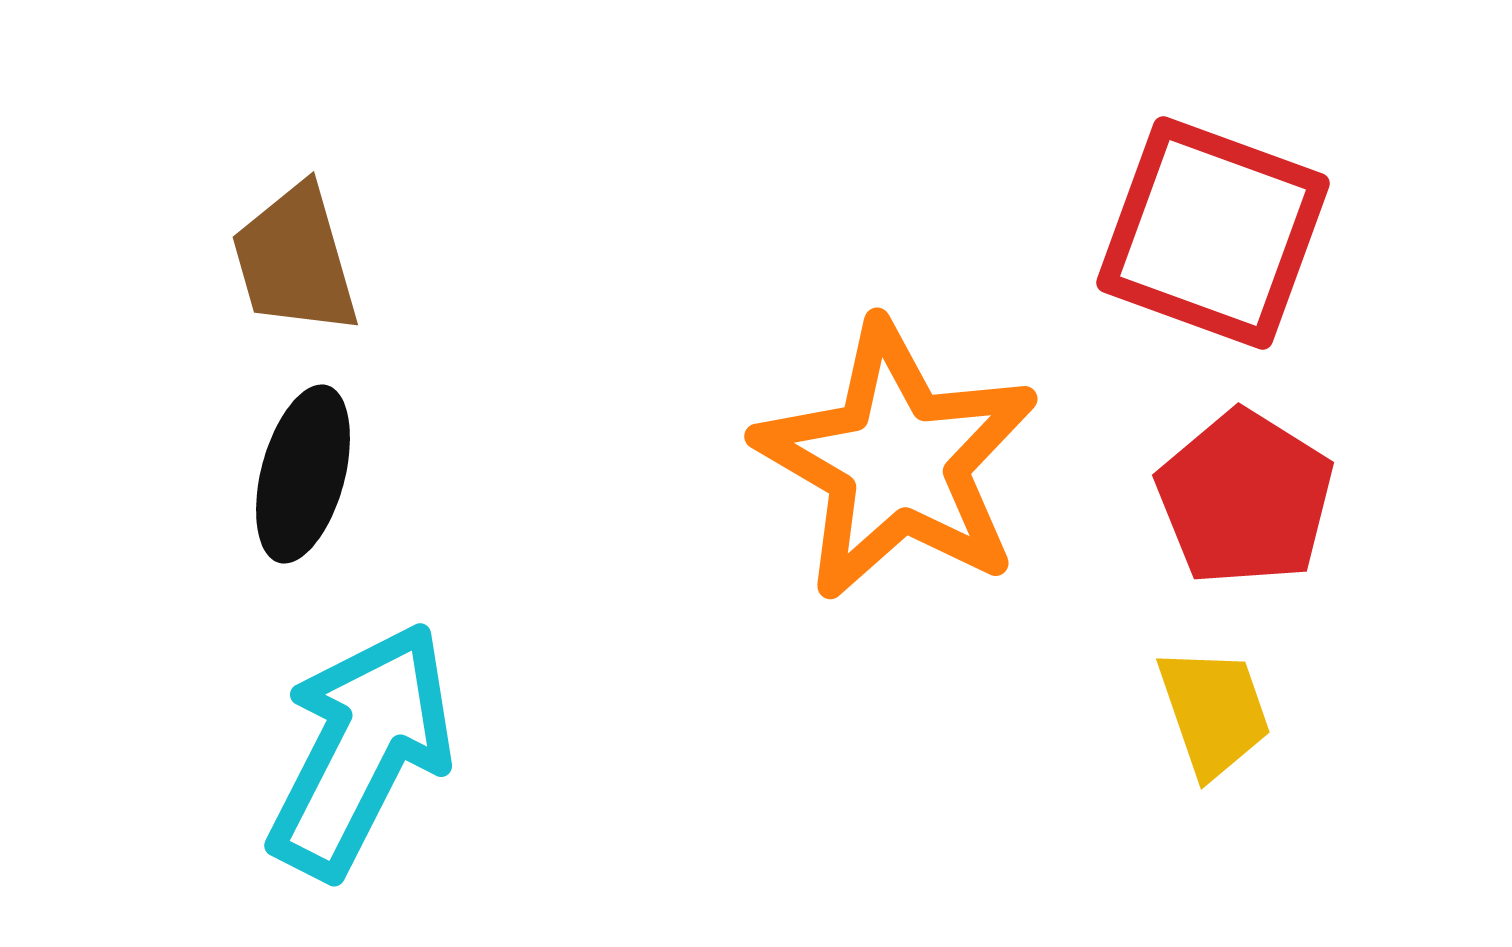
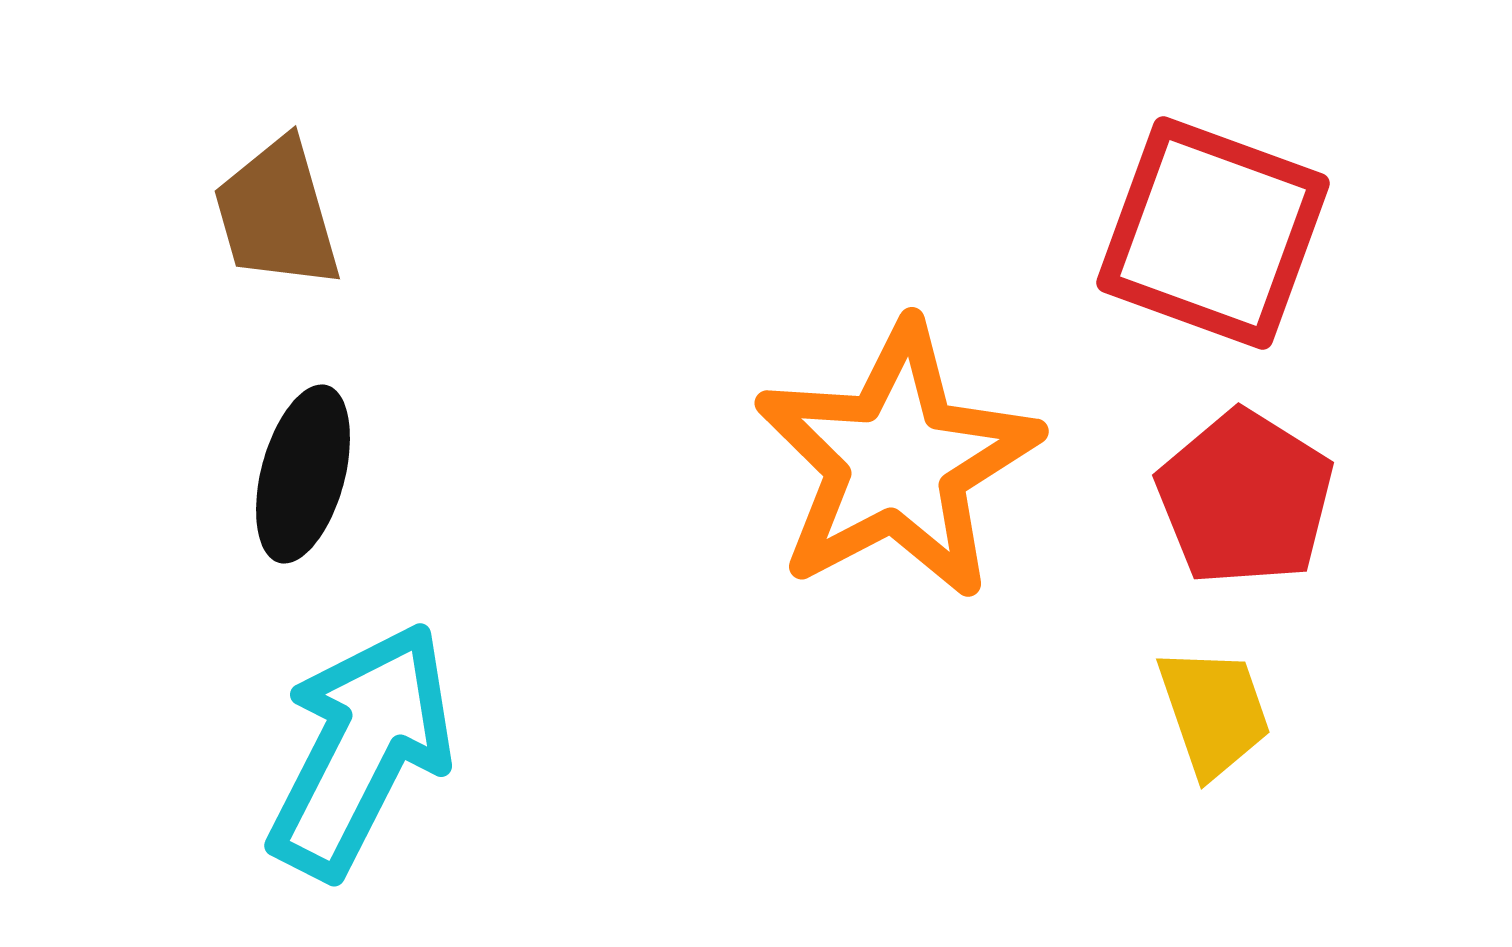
brown trapezoid: moved 18 px left, 46 px up
orange star: rotated 14 degrees clockwise
